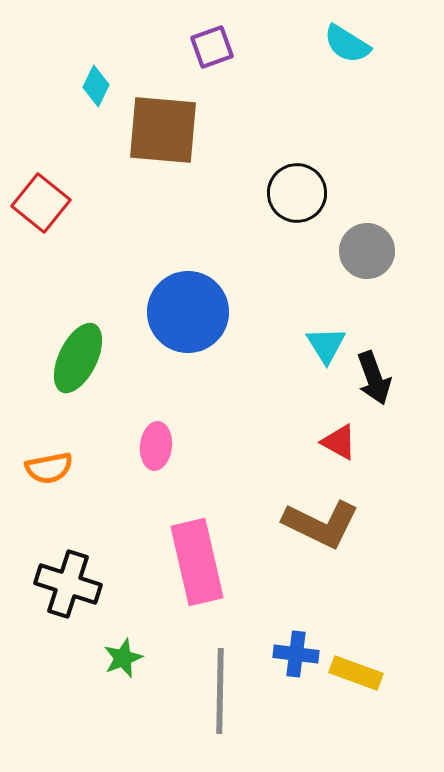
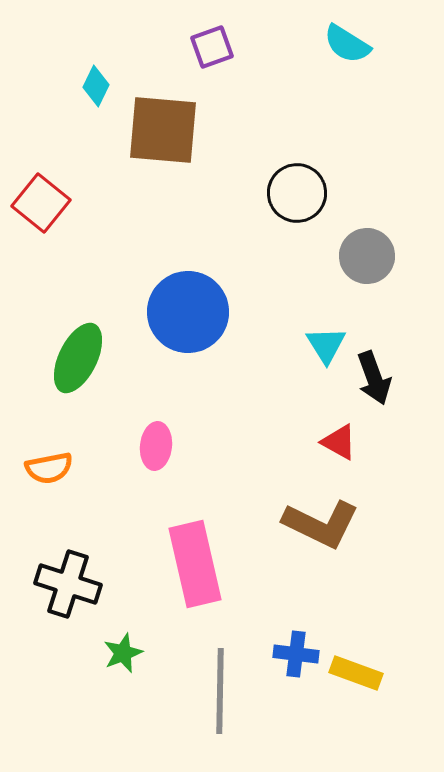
gray circle: moved 5 px down
pink rectangle: moved 2 px left, 2 px down
green star: moved 5 px up
